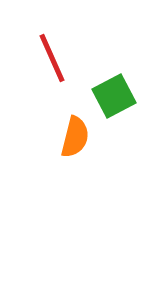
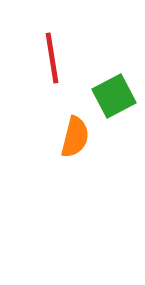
red line: rotated 15 degrees clockwise
